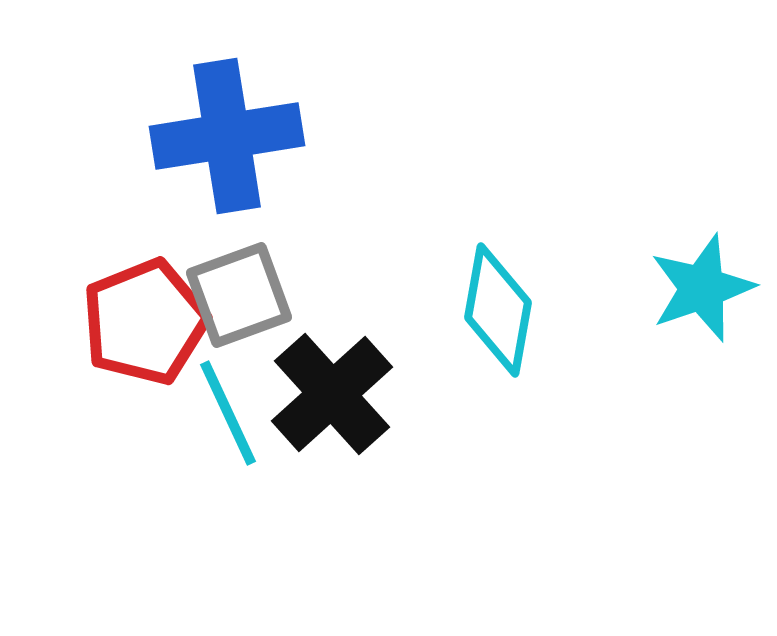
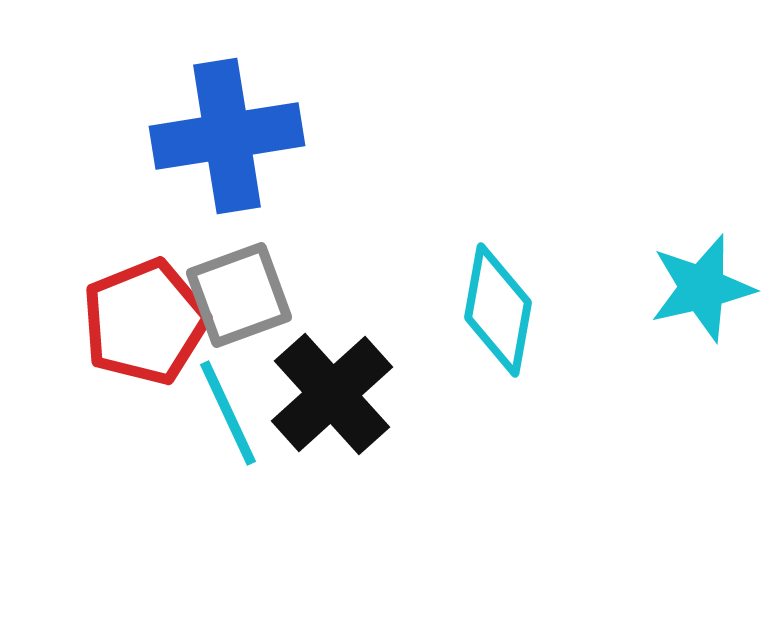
cyan star: rotated 6 degrees clockwise
